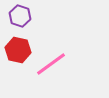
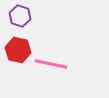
pink line: rotated 48 degrees clockwise
